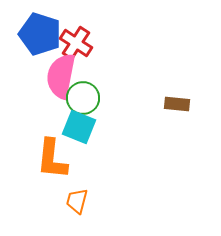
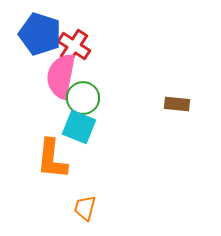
red cross: moved 2 px left, 3 px down
orange trapezoid: moved 8 px right, 7 px down
